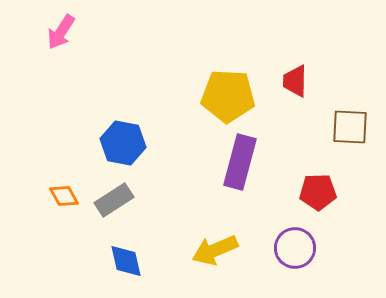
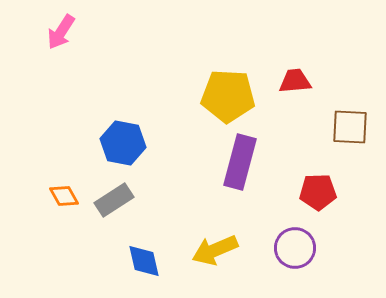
red trapezoid: rotated 84 degrees clockwise
blue diamond: moved 18 px right
